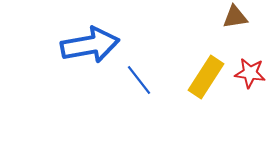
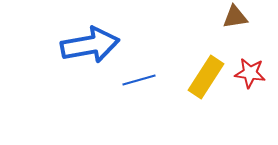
blue line: rotated 68 degrees counterclockwise
